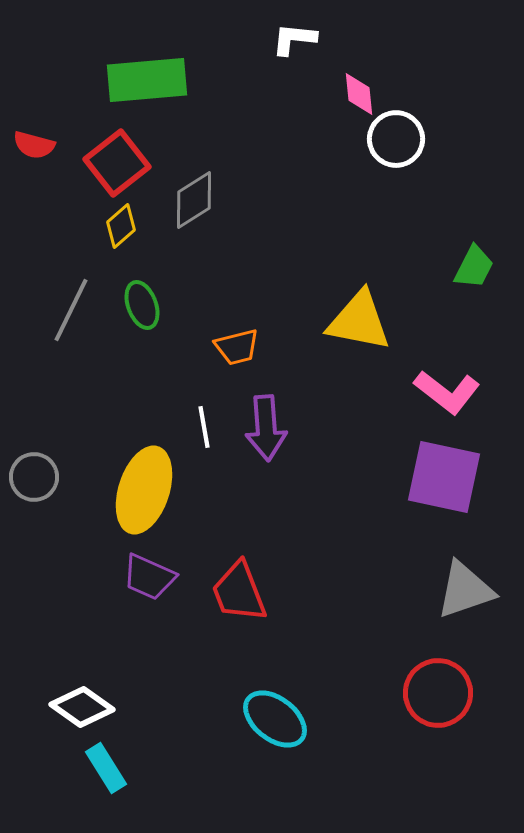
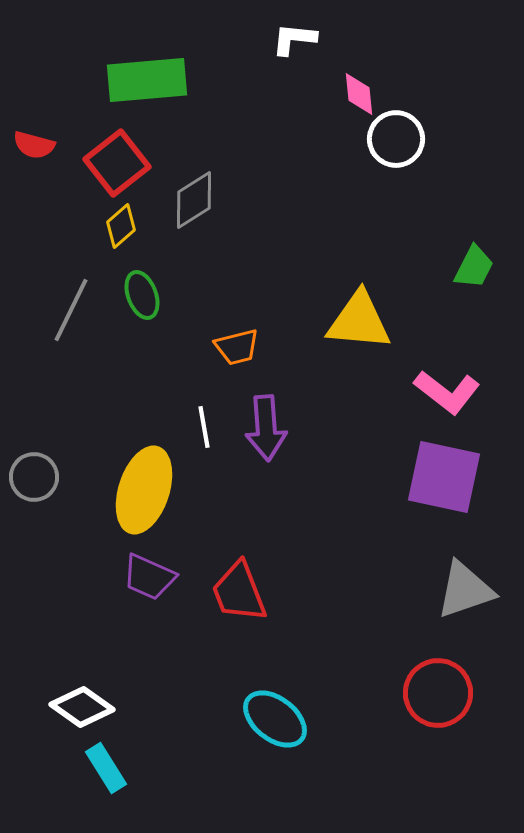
green ellipse: moved 10 px up
yellow triangle: rotated 6 degrees counterclockwise
